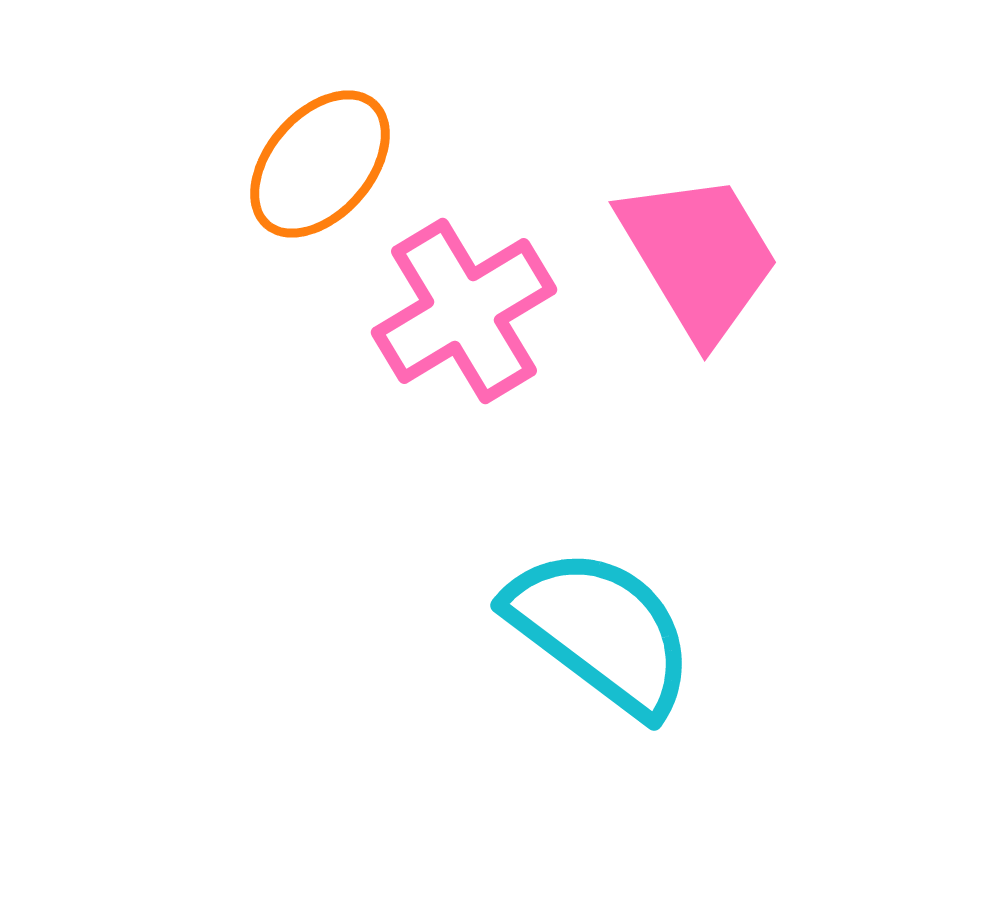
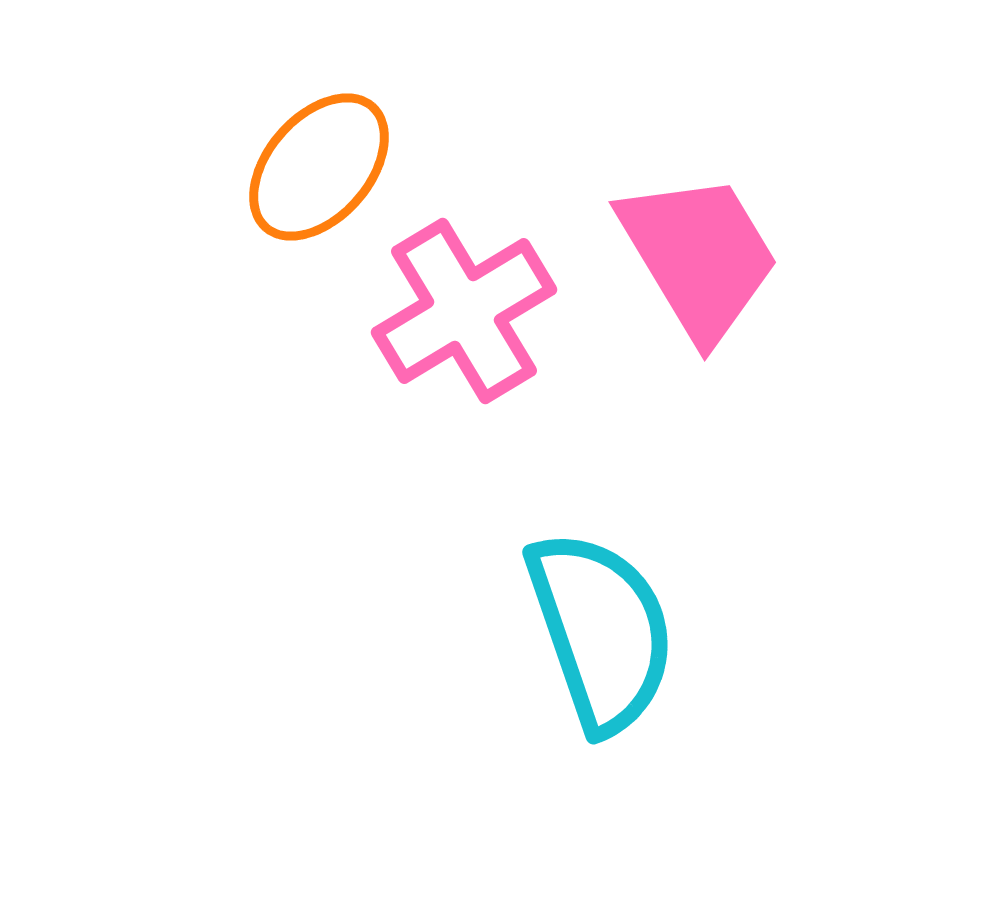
orange ellipse: moved 1 px left, 3 px down
cyan semicircle: rotated 34 degrees clockwise
